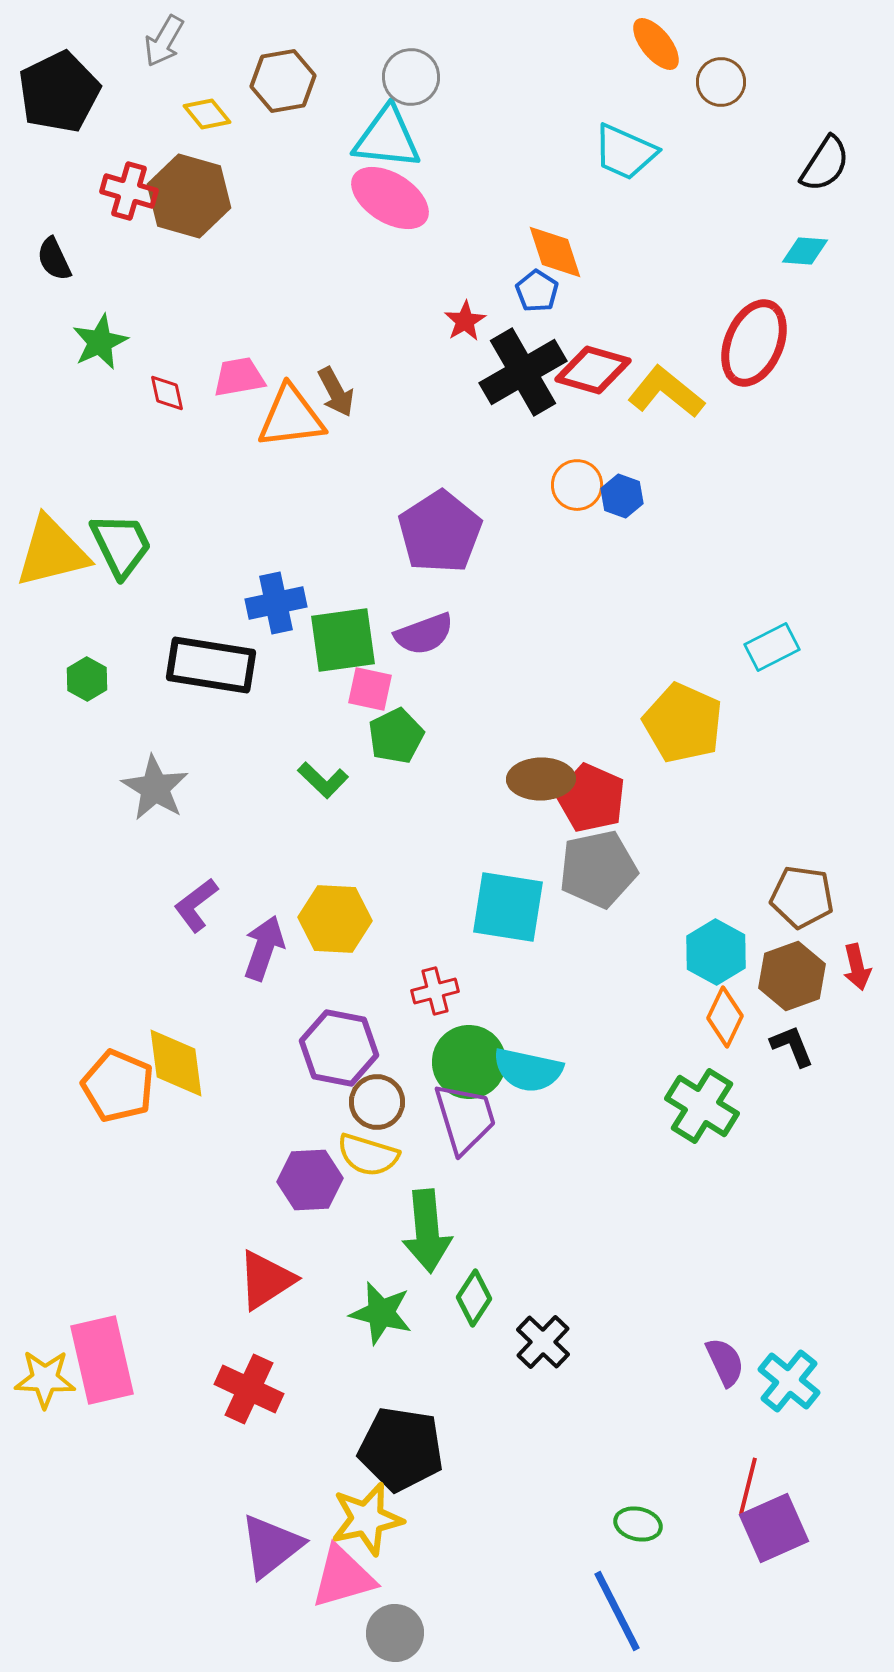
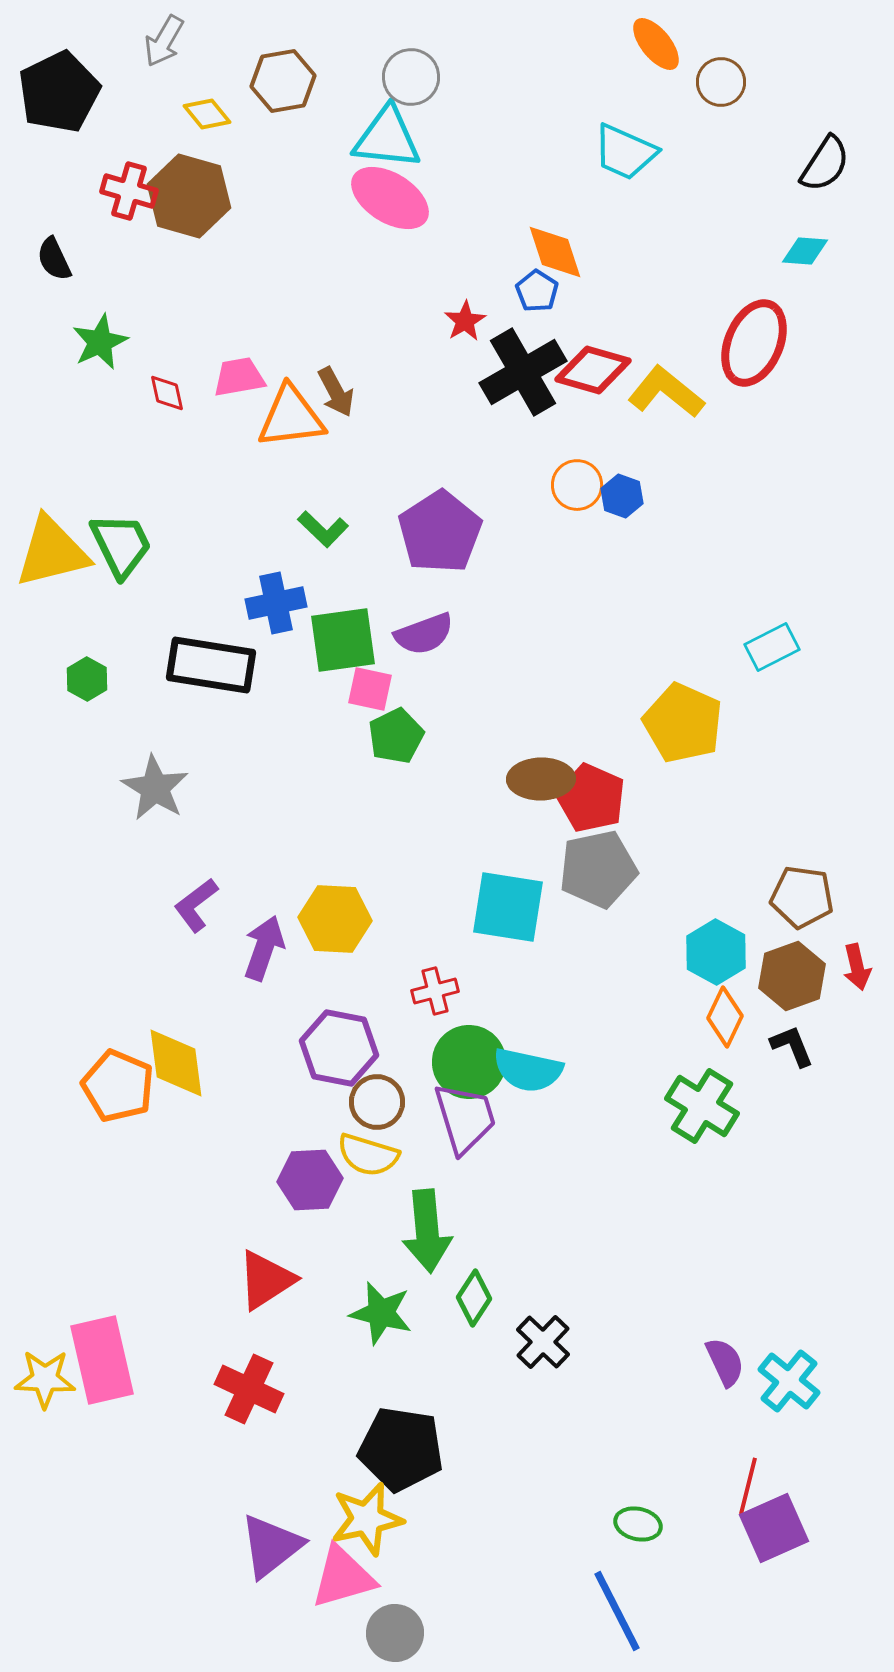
green L-shape at (323, 780): moved 251 px up
